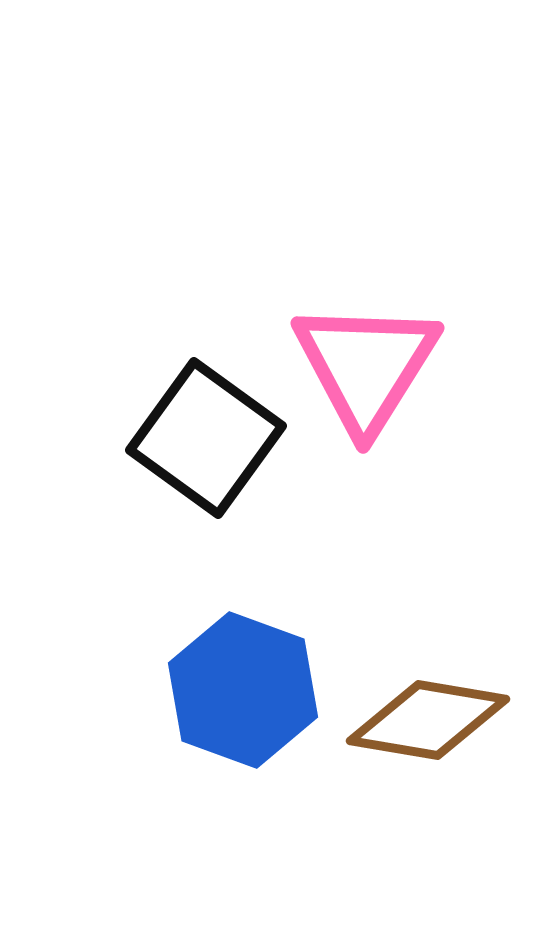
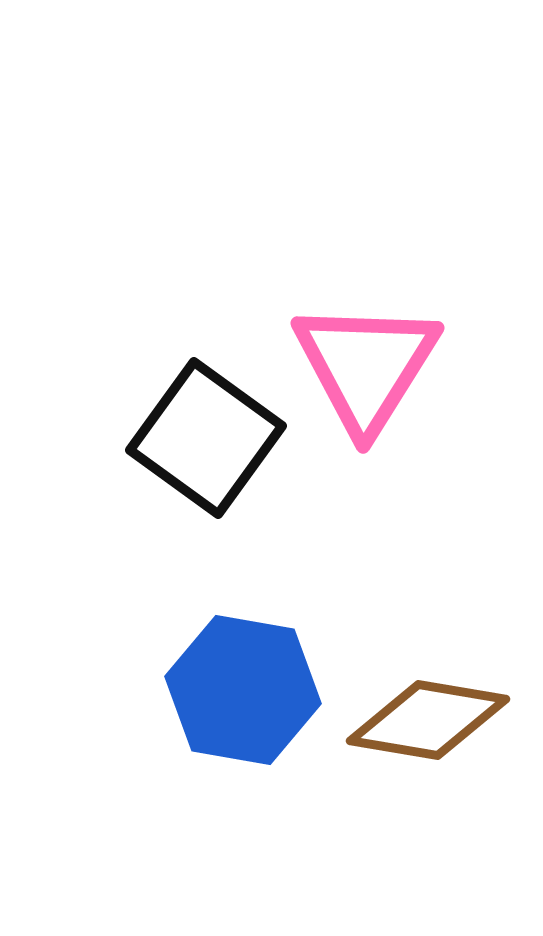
blue hexagon: rotated 10 degrees counterclockwise
